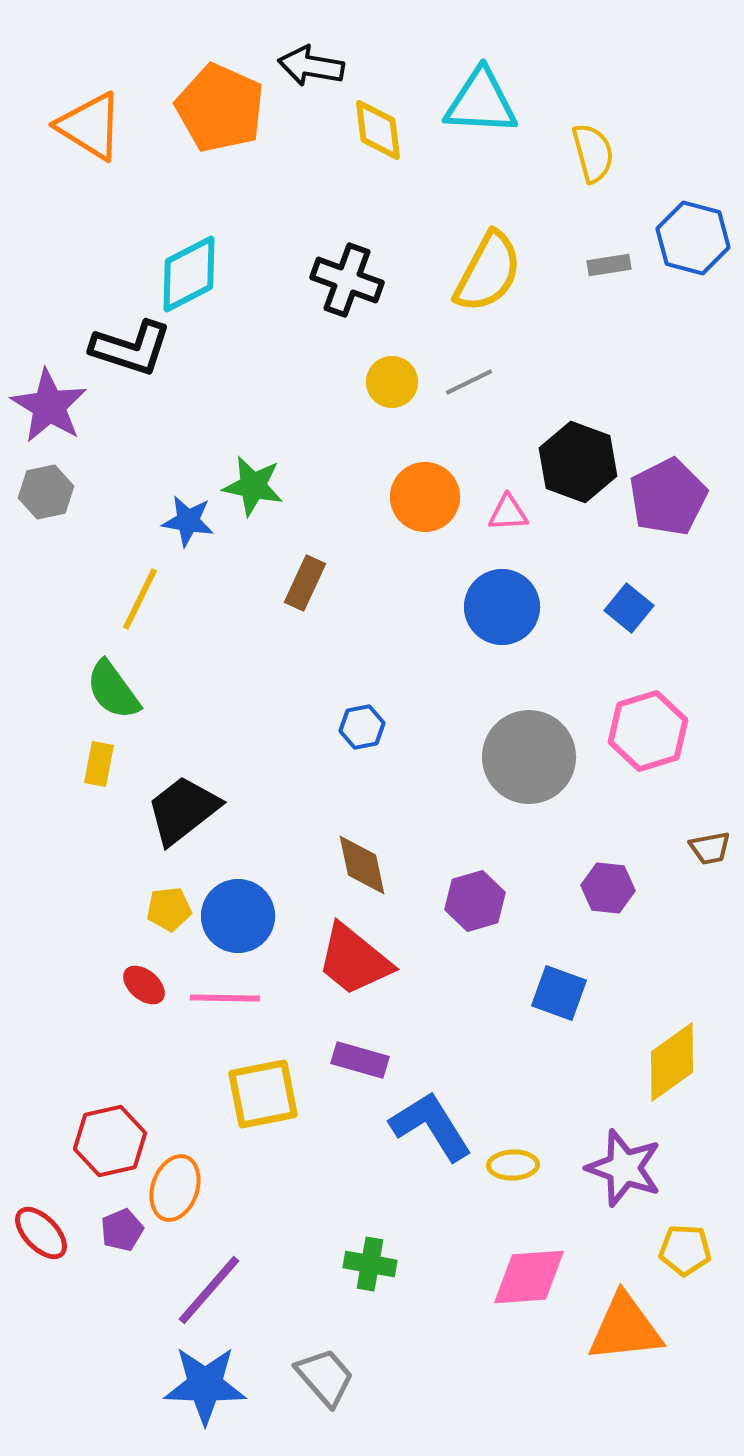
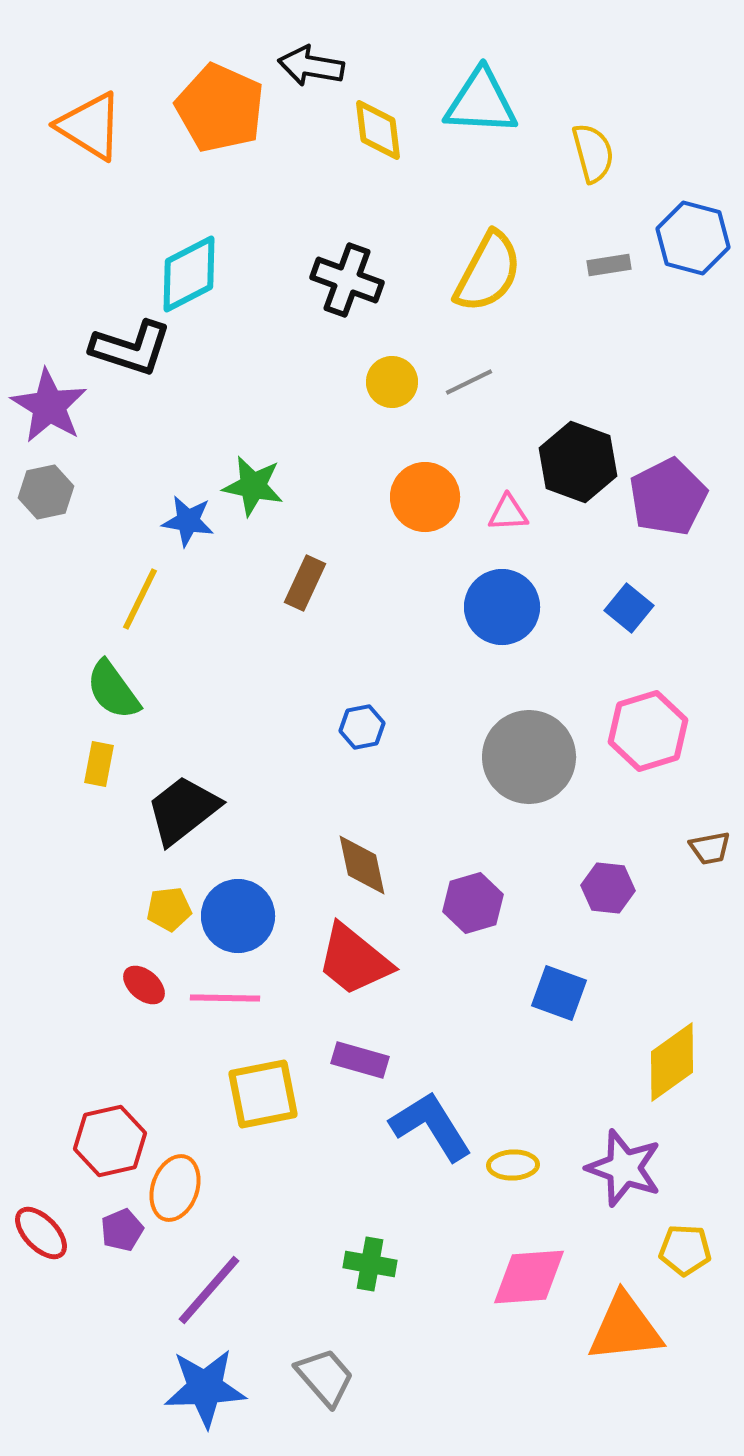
purple hexagon at (475, 901): moved 2 px left, 2 px down
blue star at (205, 1385): moved 3 px down; rotated 4 degrees counterclockwise
